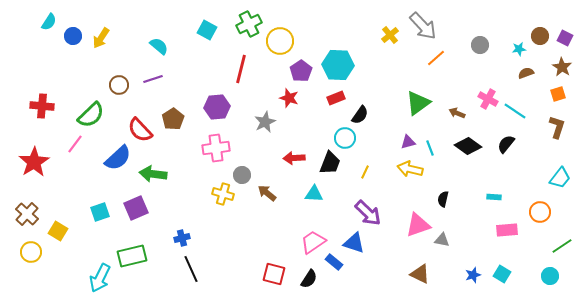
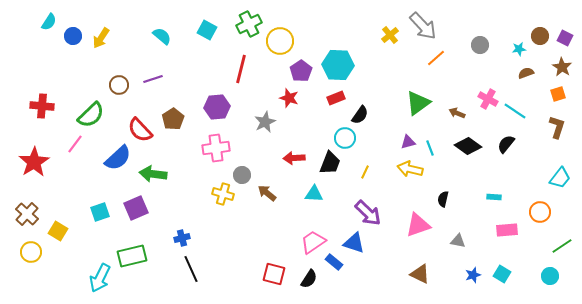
cyan semicircle at (159, 46): moved 3 px right, 10 px up
gray triangle at (442, 240): moved 16 px right, 1 px down
